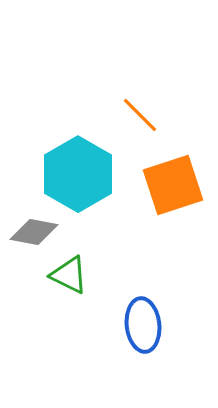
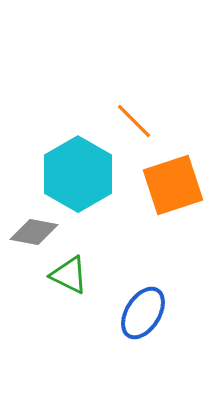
orange line: moved 6 px left, 6 px down
blue ellipse: moved 12 px up; rotated 38 degrees clockwise
